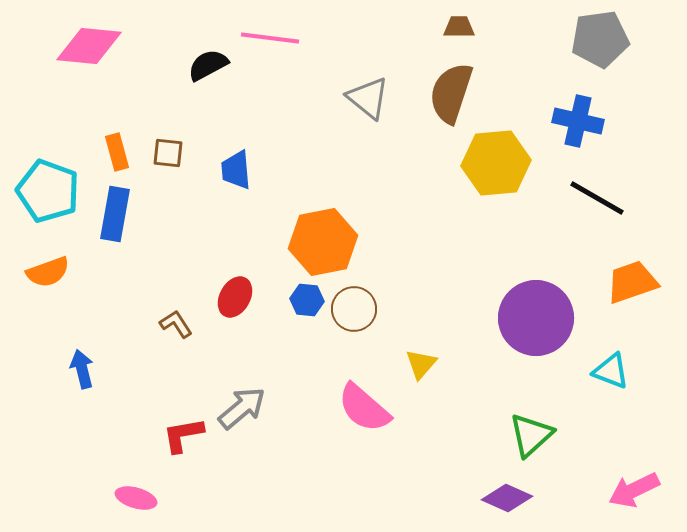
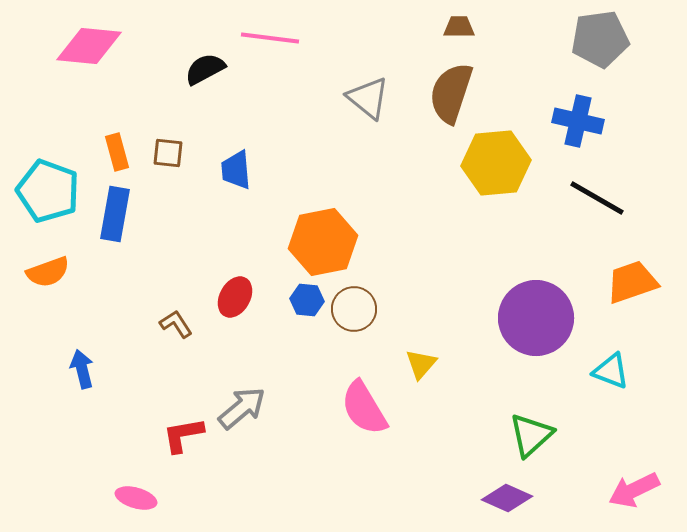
black semicircle: moved 3 px left, 4 px down
pink semicircle: rotated 18 degrees clockwise
